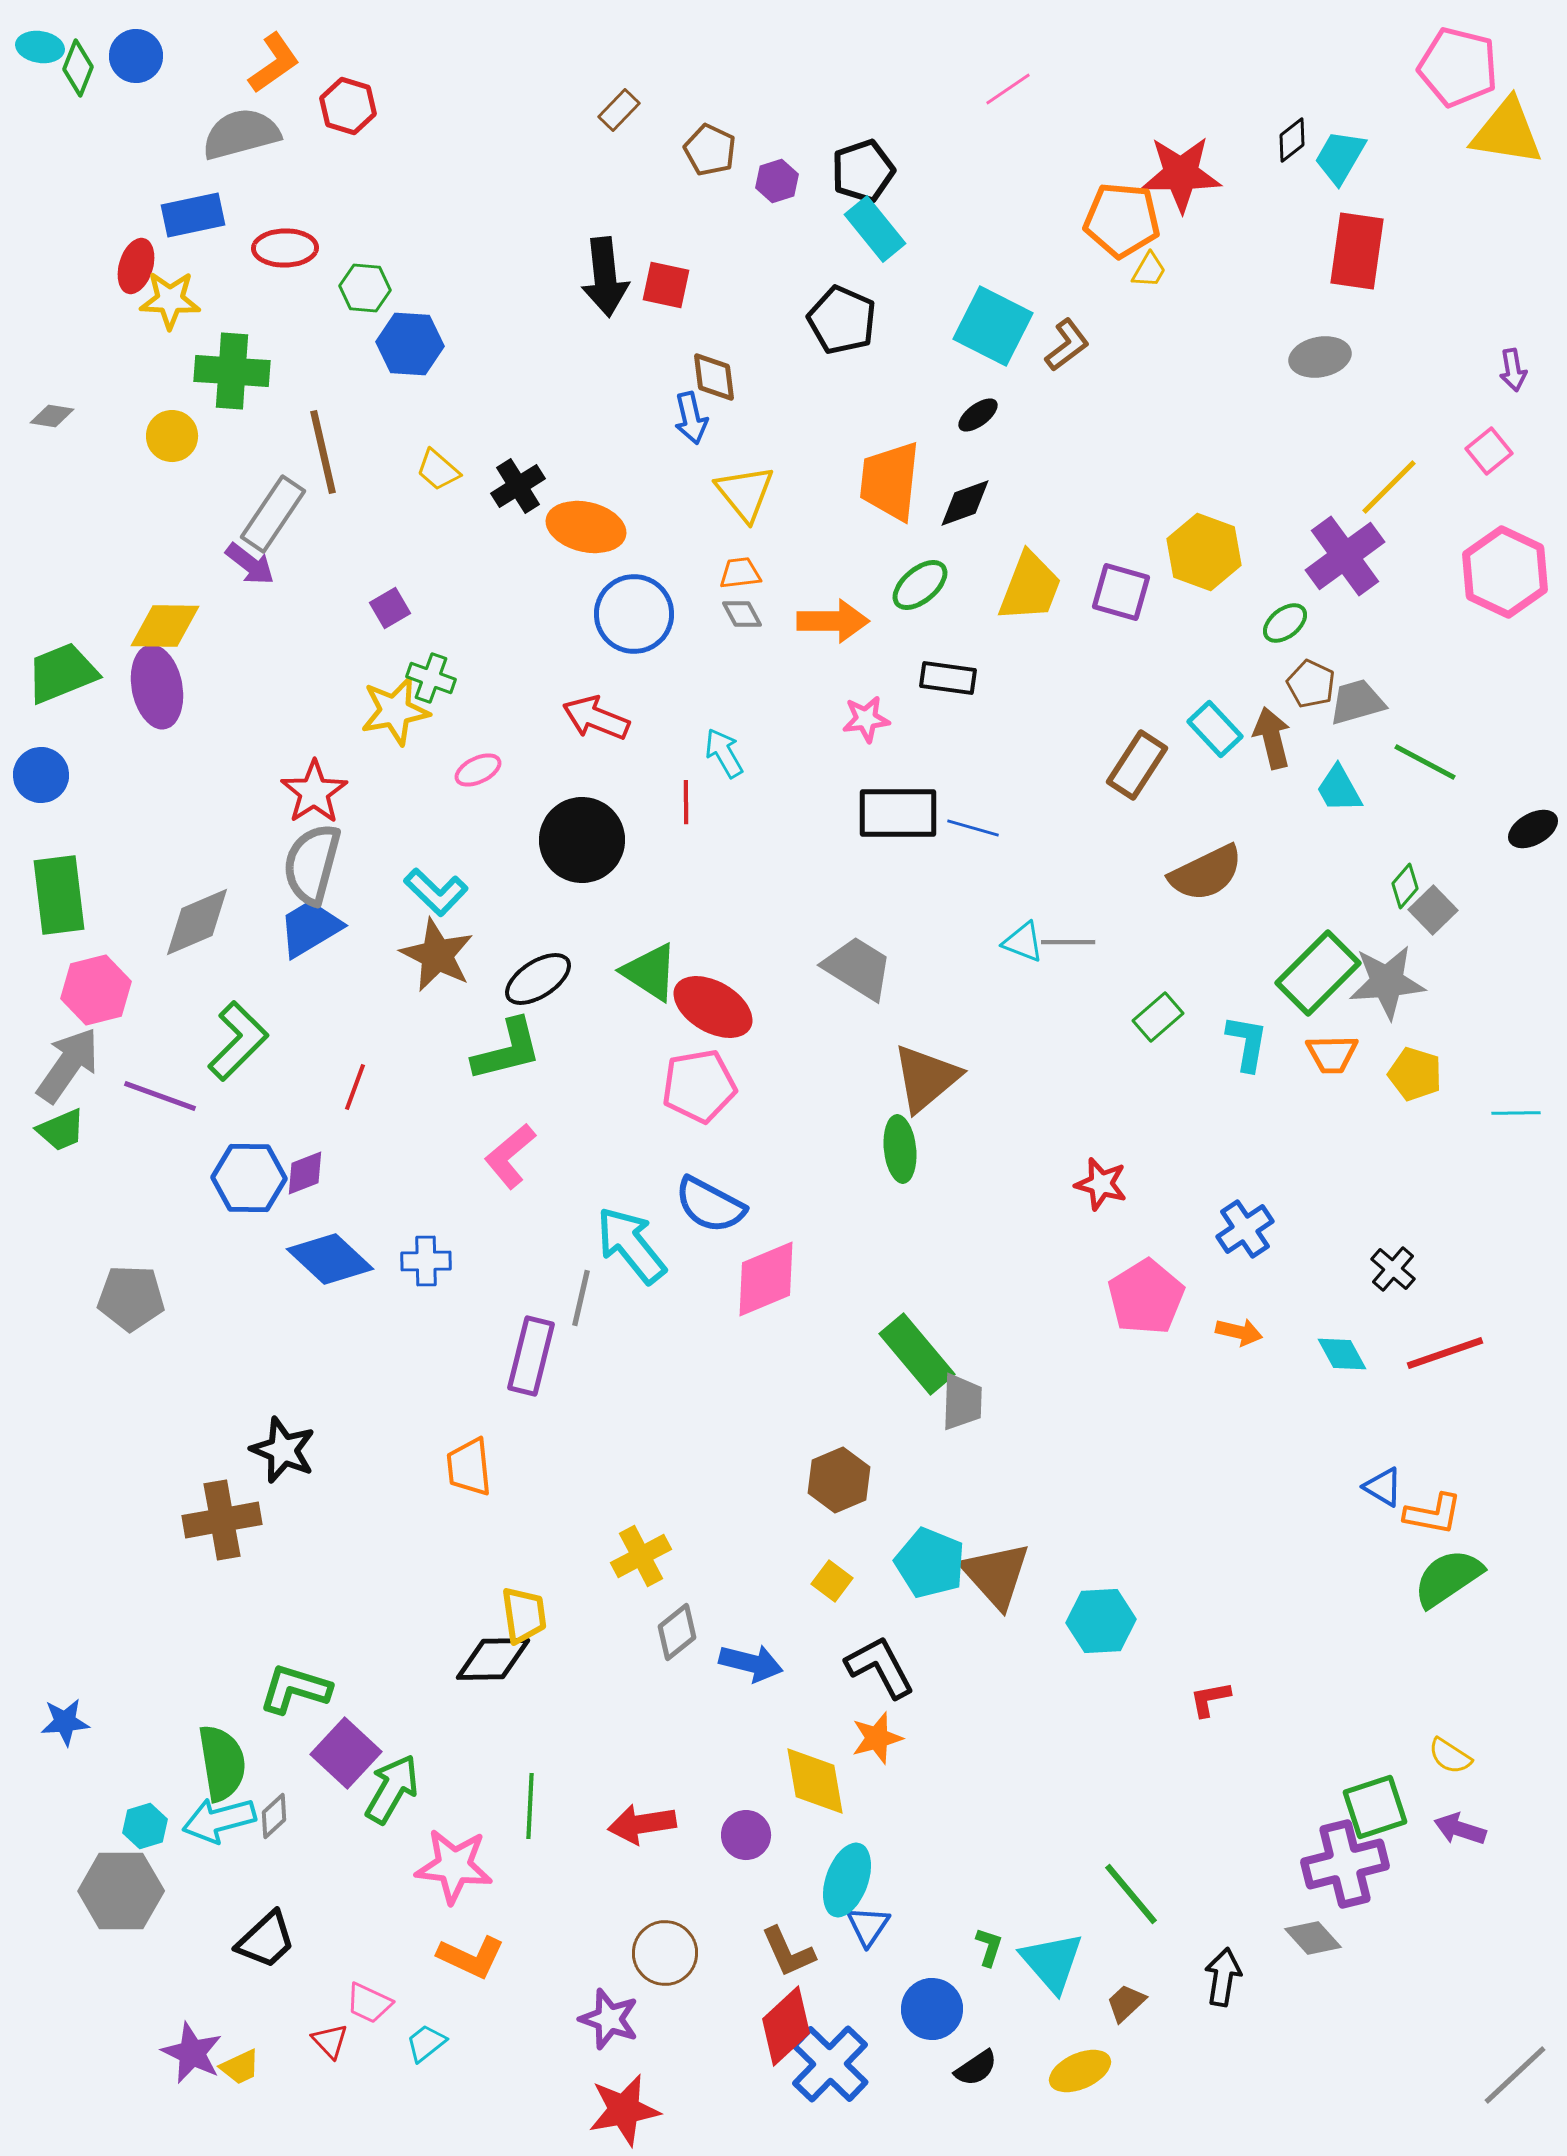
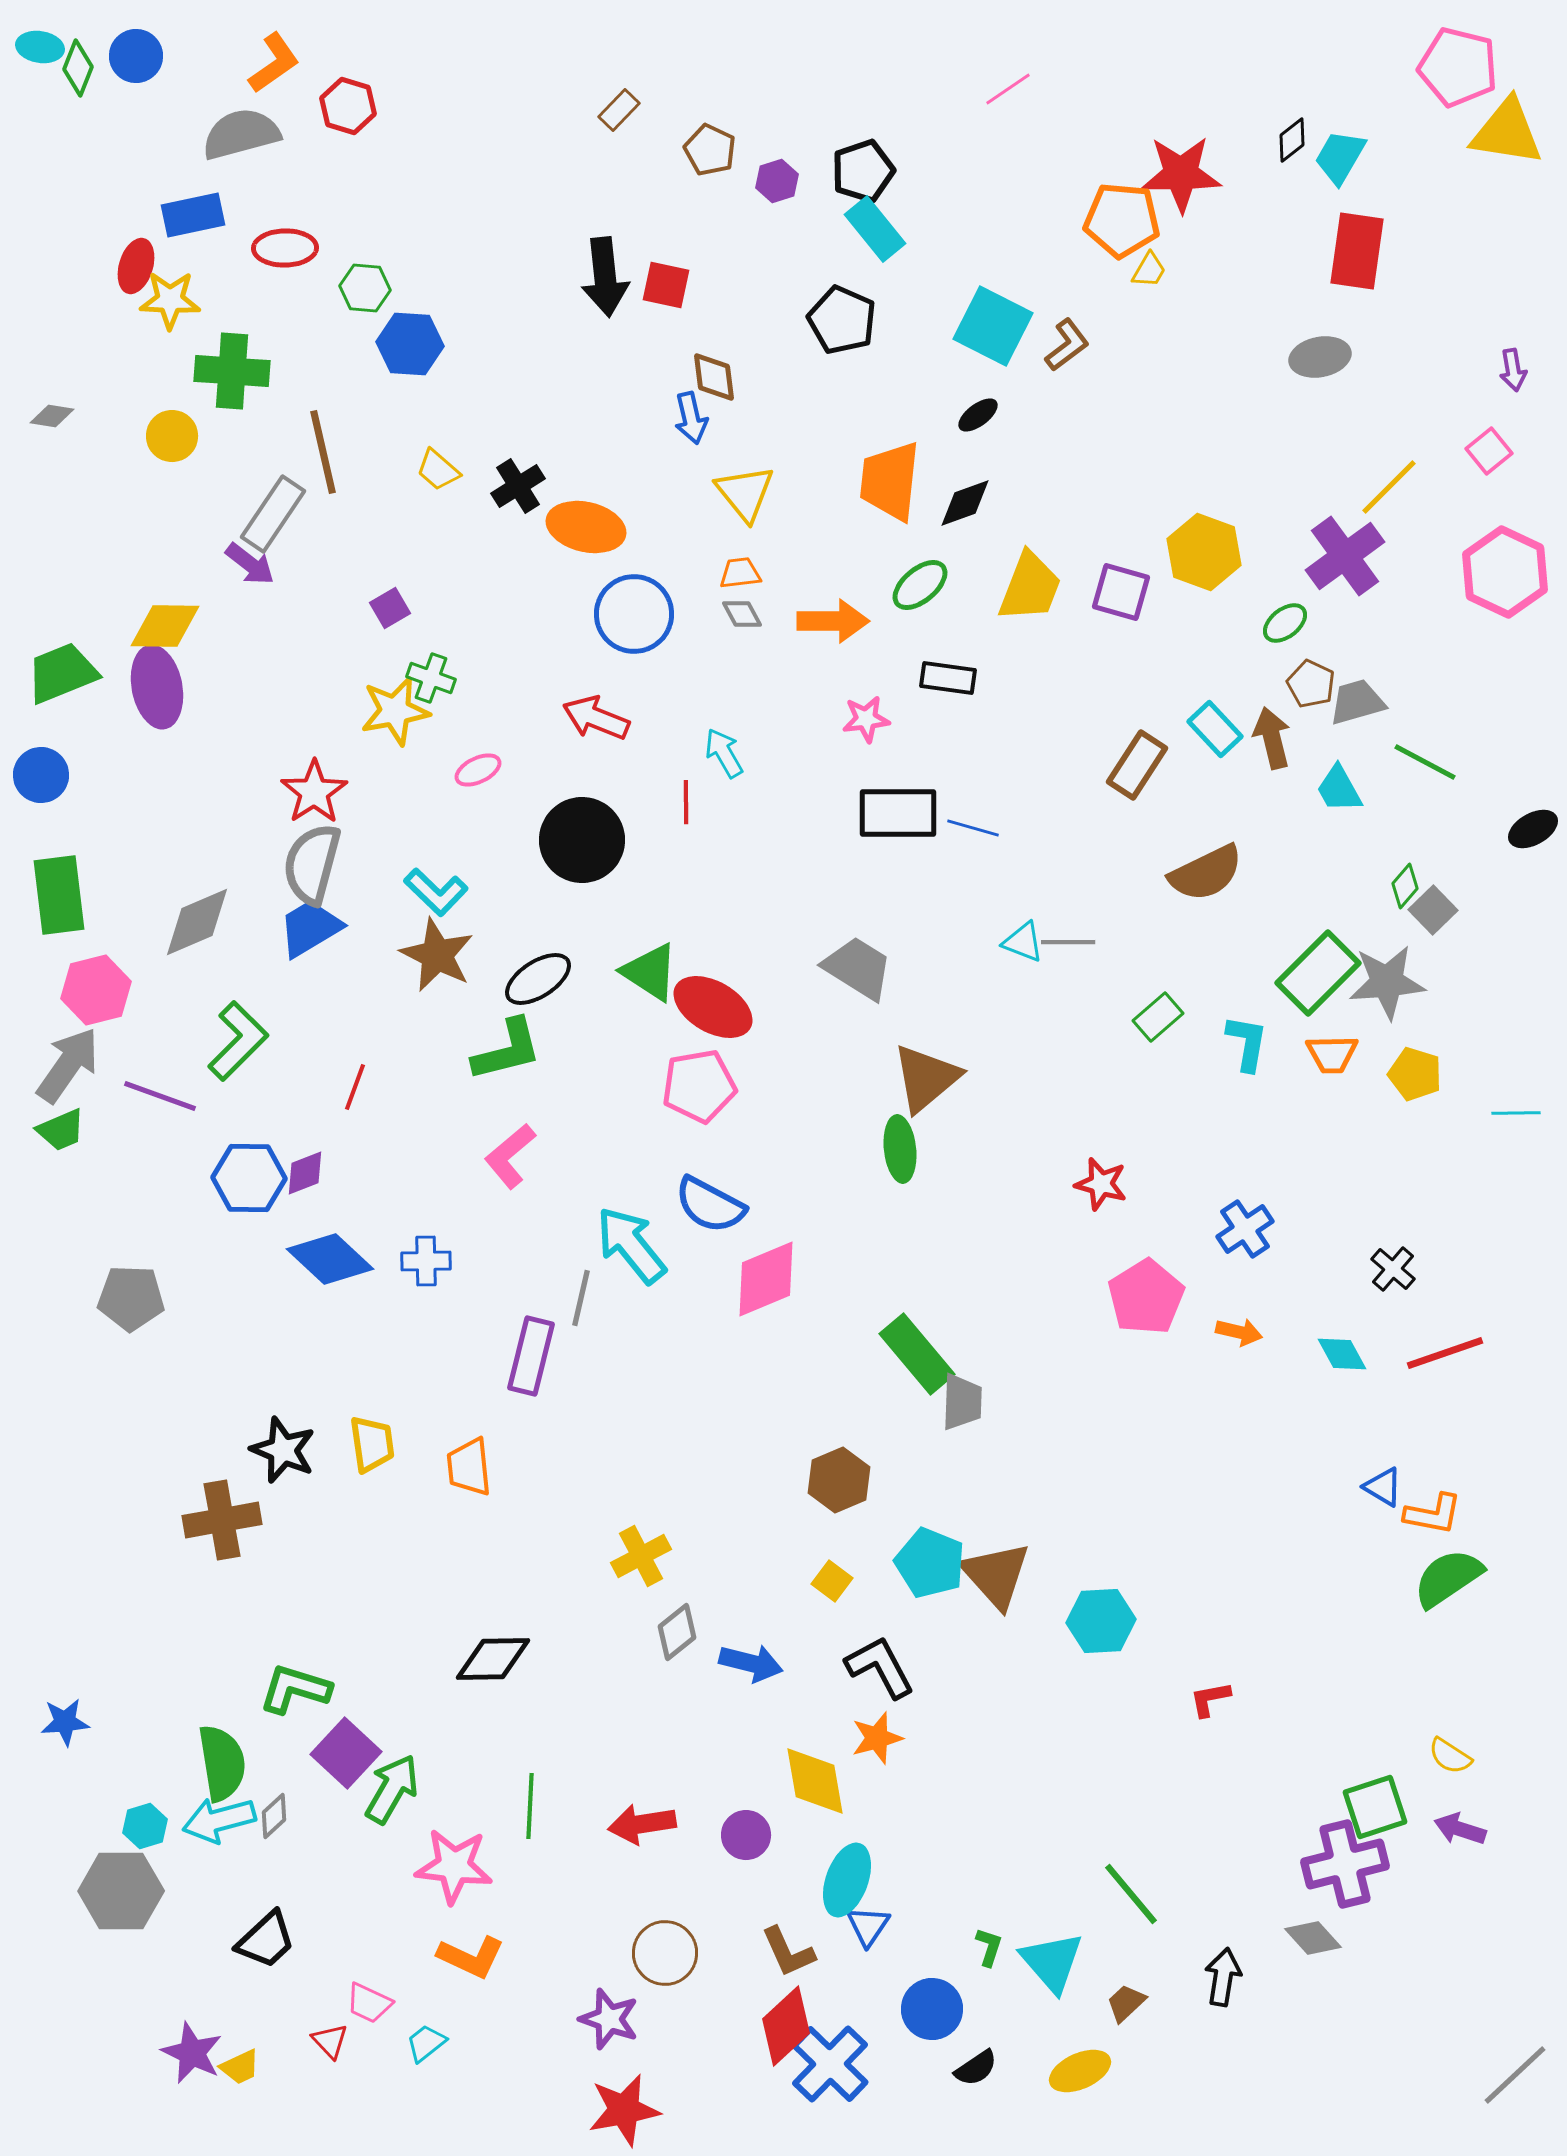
yellow trapezoid at (524, 1615): moved 152 px left, 171 px up
